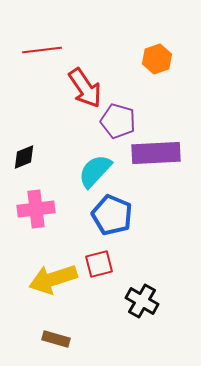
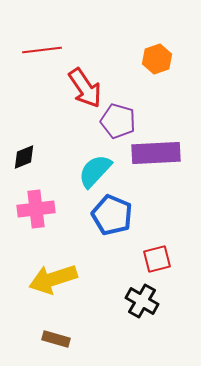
red square: moved 58 px right, 5 px up
